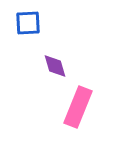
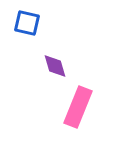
blue square: moved 1 px left; rotated 16 degrees clockwise
